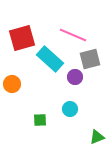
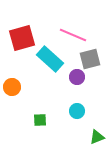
purple circle: moved 2 px right
orange circle: moved 3 px down
cyan circle: moved 7 px right, 2 px down
